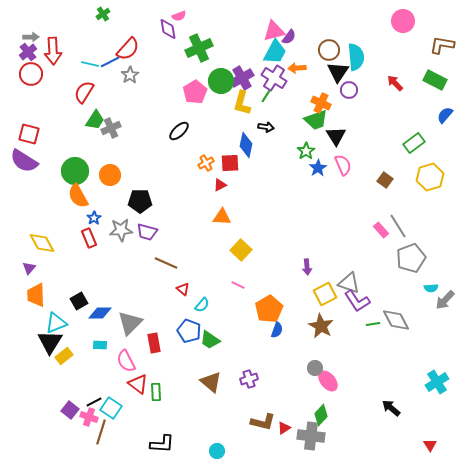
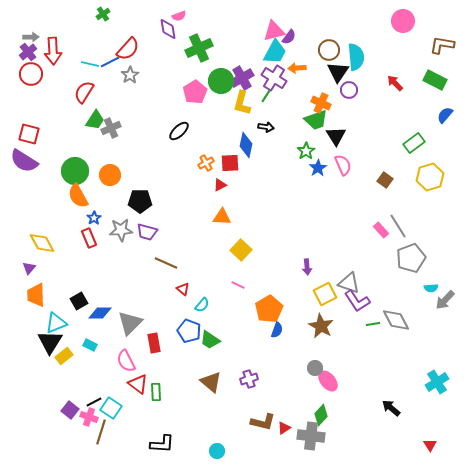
cyan rectangle at (100, 345): moved 10 px left; rotated 24 degrees clockwise
